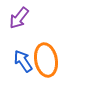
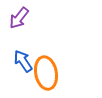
orange ellipse: moved 13 px down
